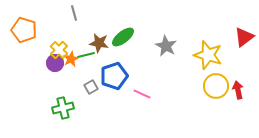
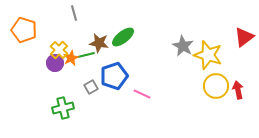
gray star: moved 17 px right
orange star: moved 1 px up
